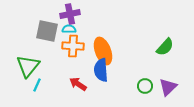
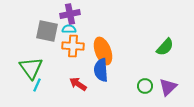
green triangle: moved 3 px right, 2 px down; rotated 15 degrees counterclockwise
